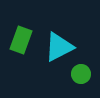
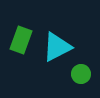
cyan triangle: moved 2 px left
